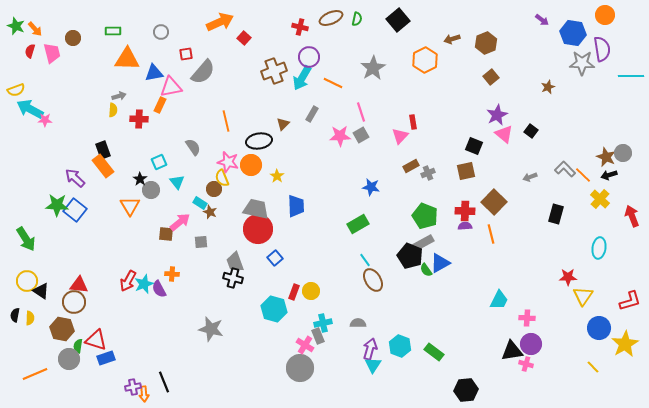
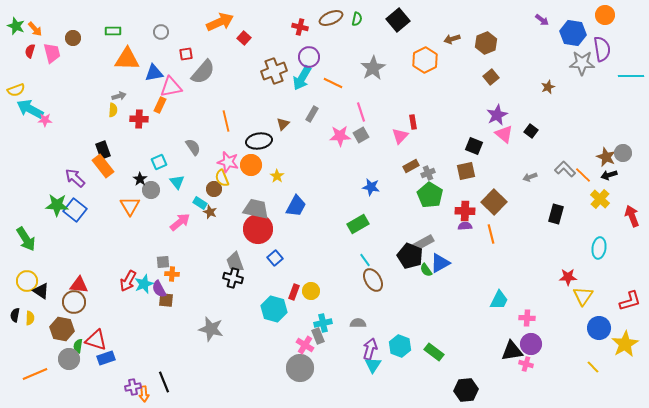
blue trapezoid at (296, 206): rotated 30 degrees clockwise
green pentagon at (425, 216): moved 5 px right, 21 px up; rotated 10 degrees clockwise
brown square at (166, 234): moved 66 px down
gray square at (201, 242): moved 38 px left, 20 px down
